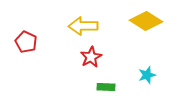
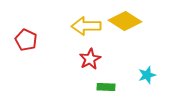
yellow diamond: moved 21 px left
yellow arrow: moved 3 px right
red pentagon: moved 2 px up
red star: moved 1 px left, 2 px down
